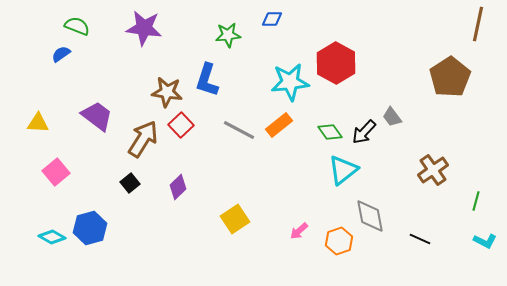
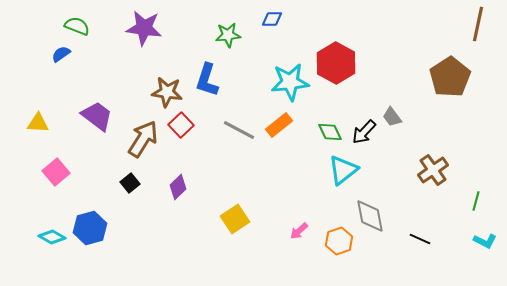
green diamond: rotated 10 degrees clockwise
